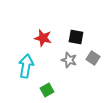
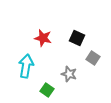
black square: moved 1 px right, 1 px down; rotated 14 degrees clockwise
gray star: moved 14 px down
green square: rotated 24 degrees counterclockwise
